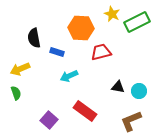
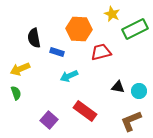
green rectangle: moved 2 px left, 7 px down
orange hexagon: moved 2 px left, 1 px down
